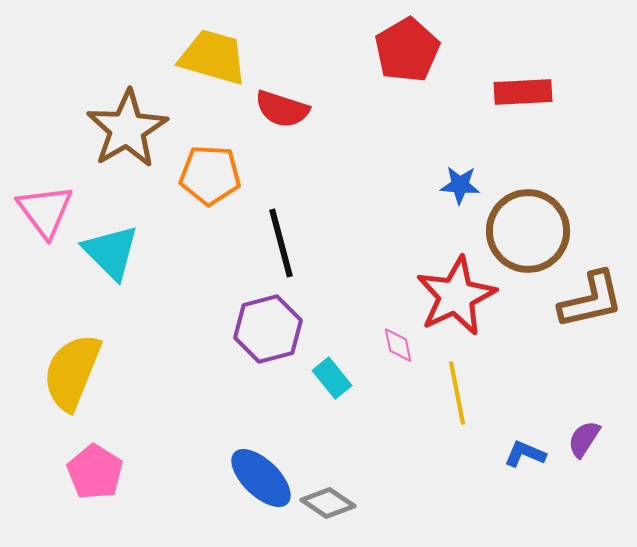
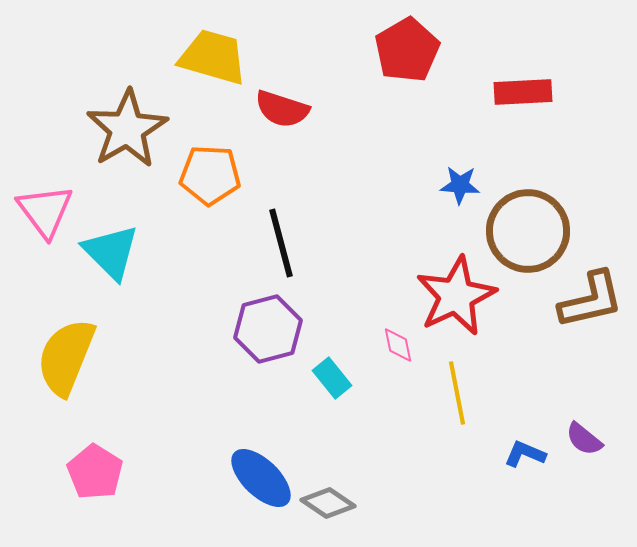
yellow semicircle: moved 6 px left, 15 px up
purple semicircle: rotated 84 degrees counterclockwise
